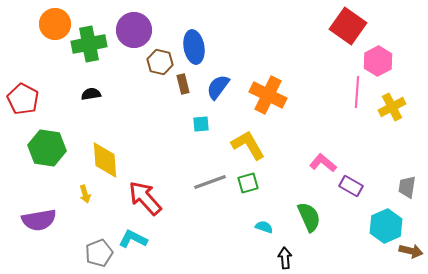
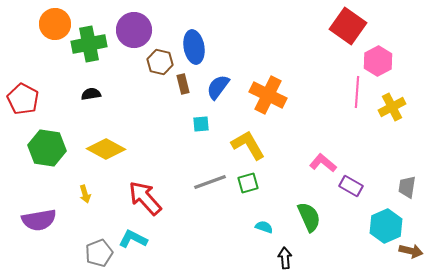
yellow diamond: moved 1 px right, 11 px up; rotated 57 degrees counterclockwise
